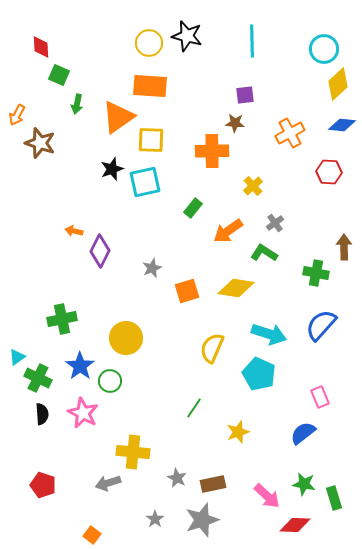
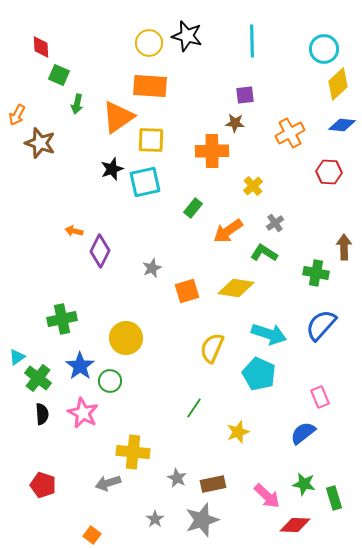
green cross at (38, 378): rotated 12 degrees clockwise
